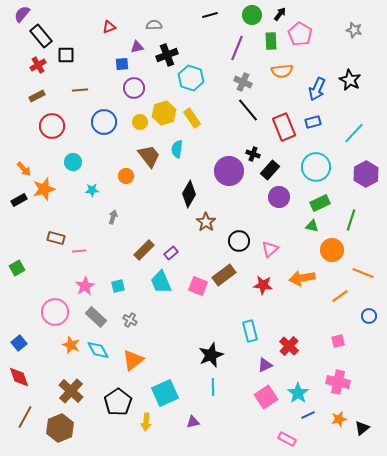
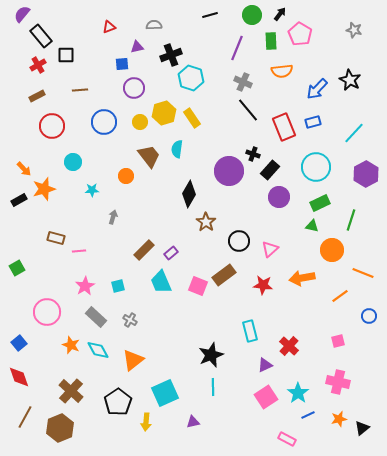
black cross at (167, 55): moved 4 px right
blue arrow at (317, 89): rotated 20 degrees clockwise
pink circle at (55, 312): moved 8 px left
